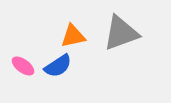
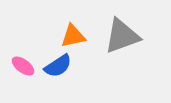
gray triangle: moved 1 px right, 3 px down
